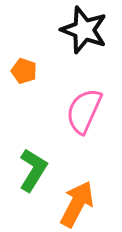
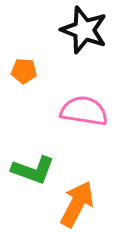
orange pentagon: rotated 15 degrees counterclockwise
pink semicircle: rotated 75 degrees clockwise
green L-shape: rotated 78 degrees clockwise
